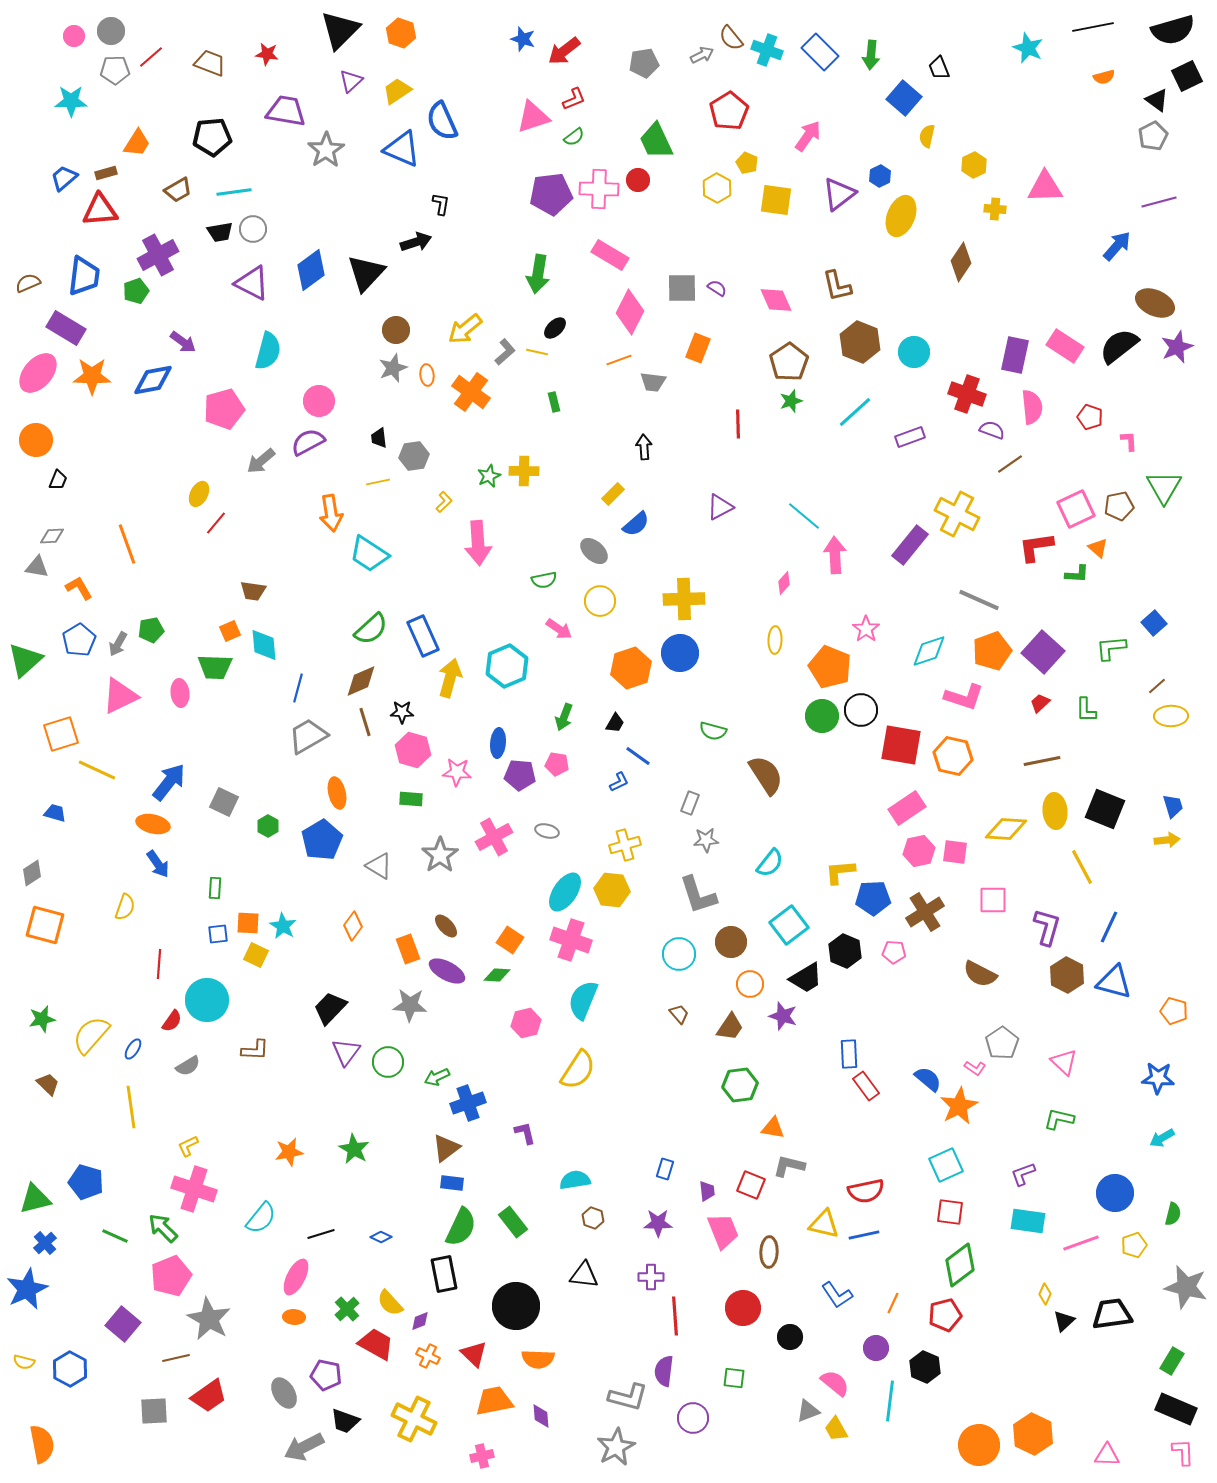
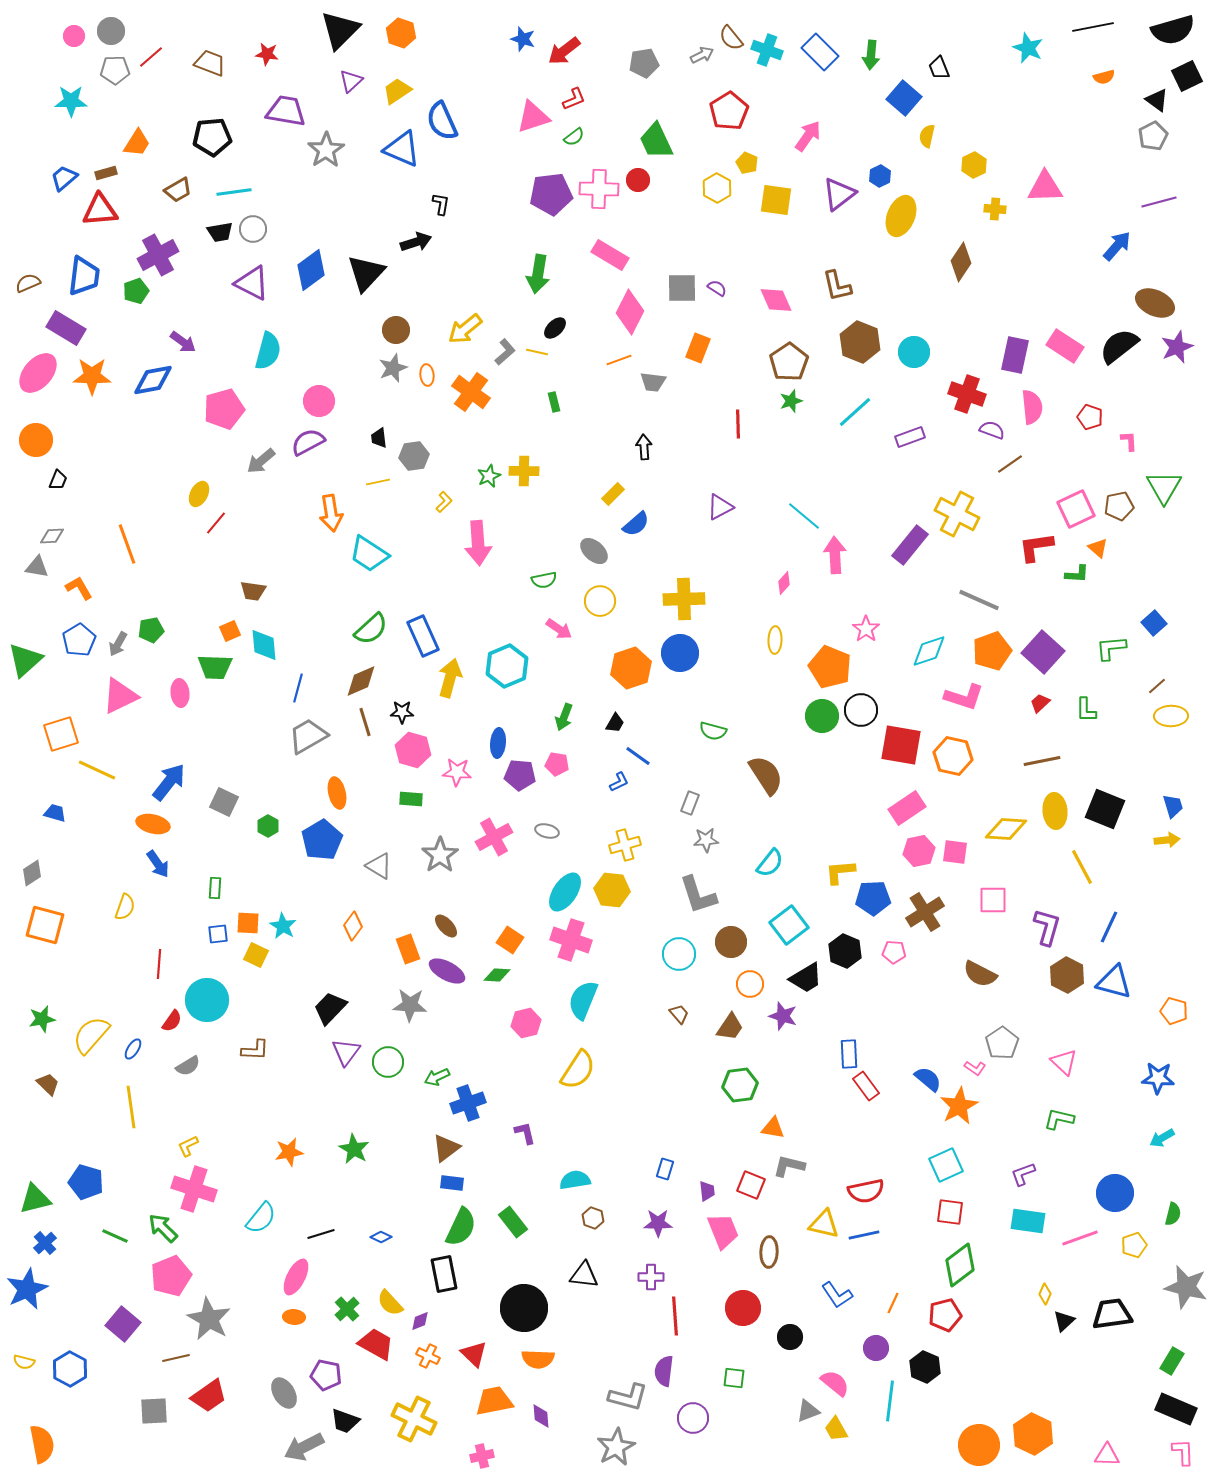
pink line at (1081, 1243): moved 1 px left, 5 px up
black circle at (516, 1306): moved 8 px right, 2 px down
